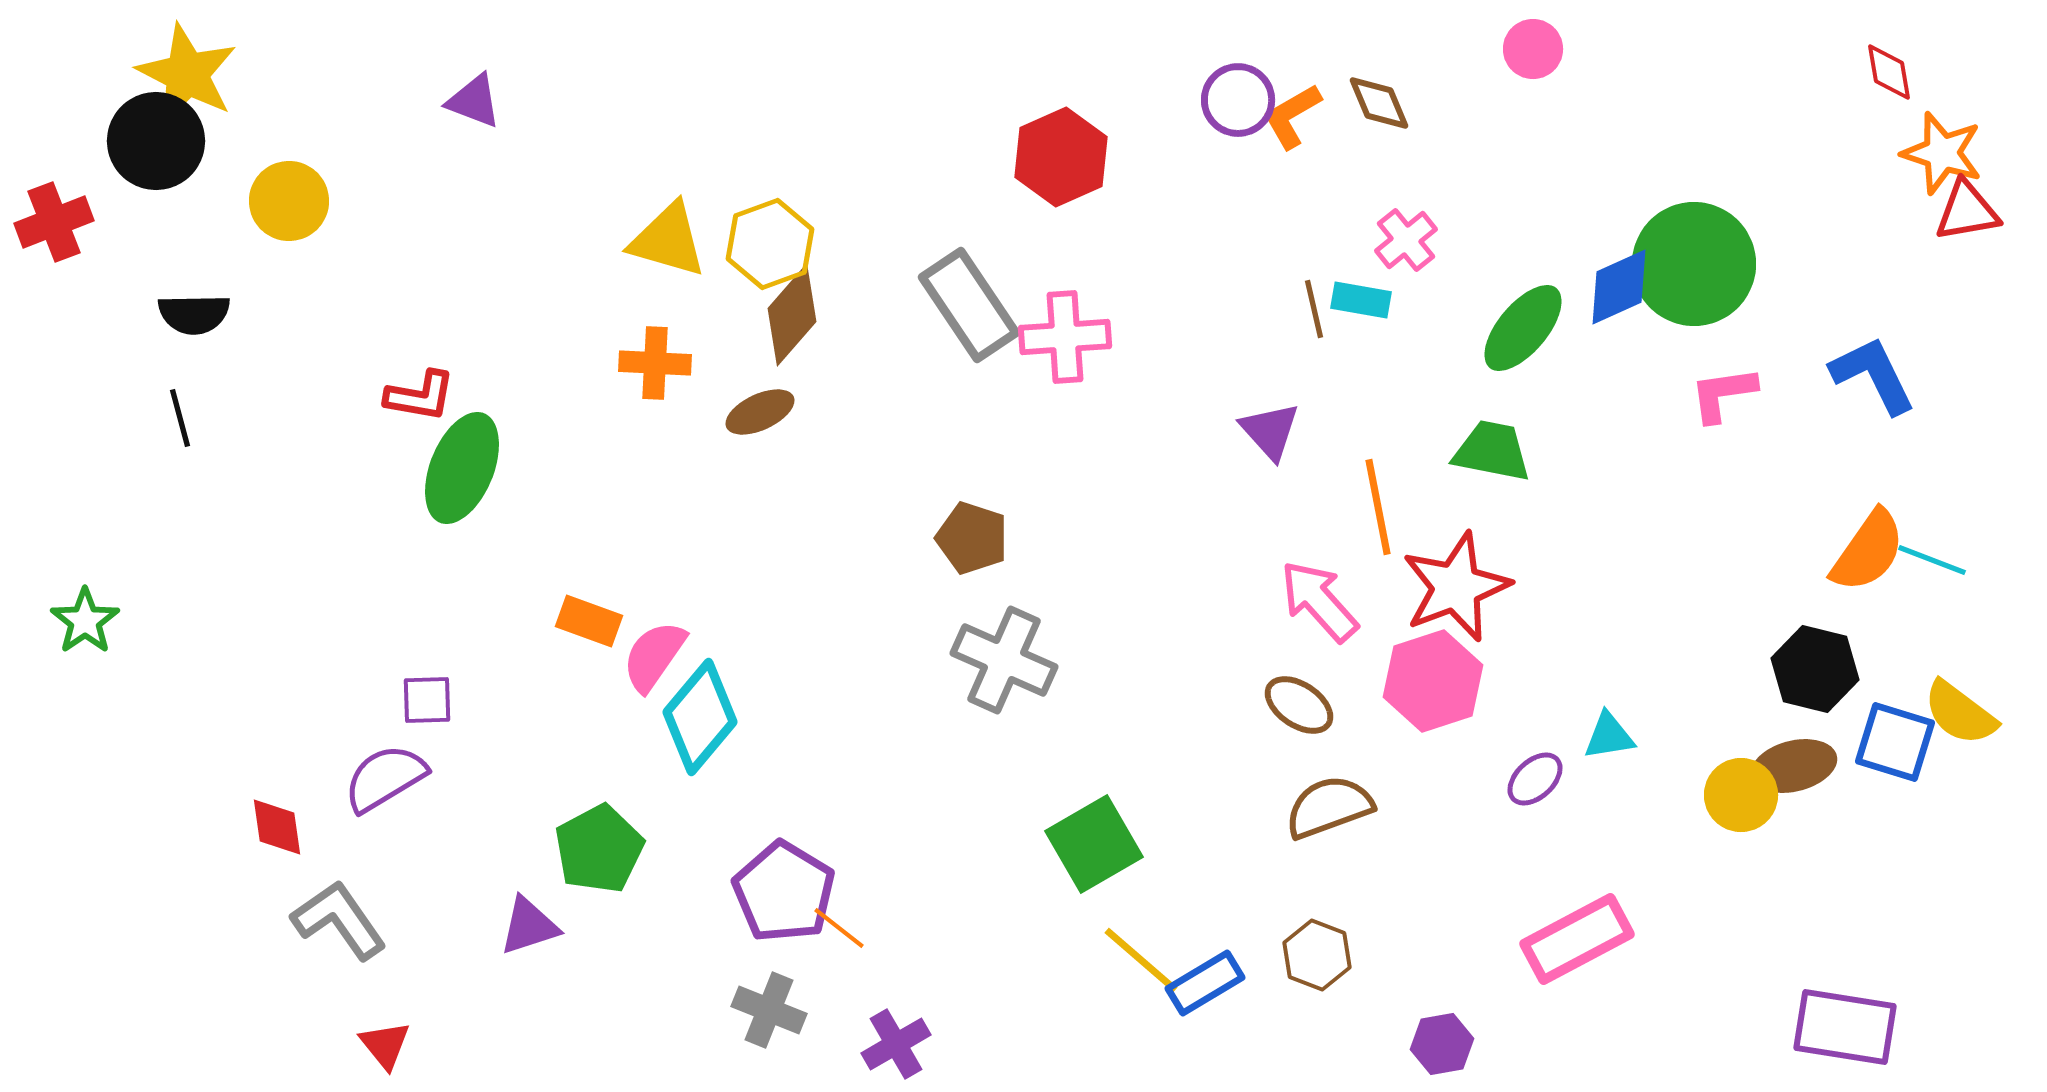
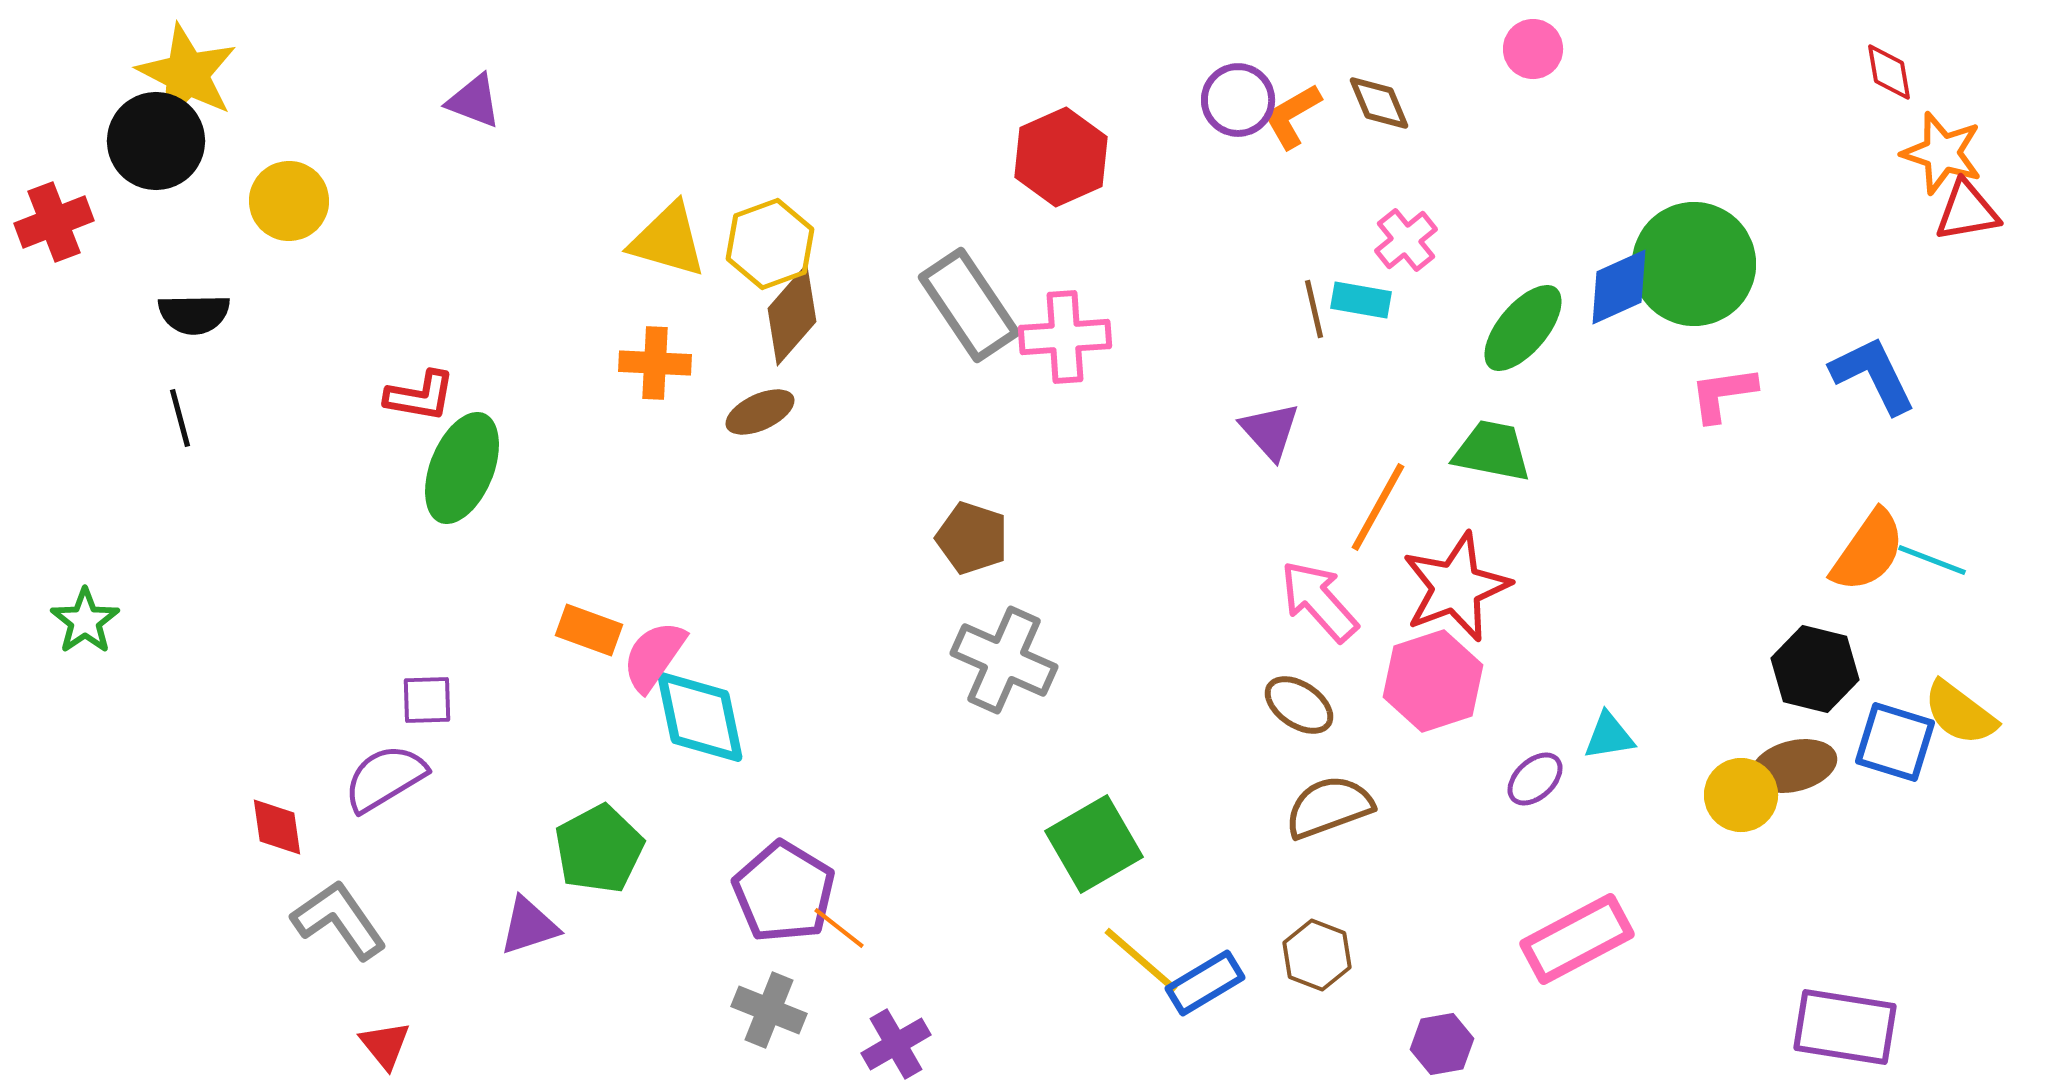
orange line at (1378, 507): rotated 40 degrees clockwise
orange rectangle at (589, 621): moved 9 px down
cyan diamond at (700, 717): rotated 52 degrees counterclockwise
